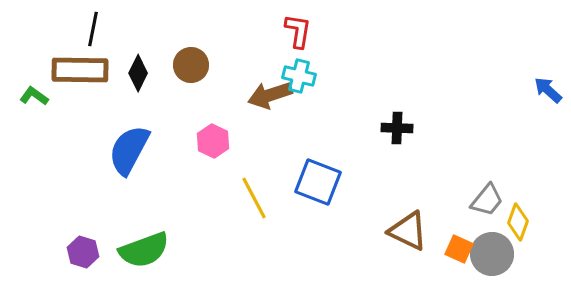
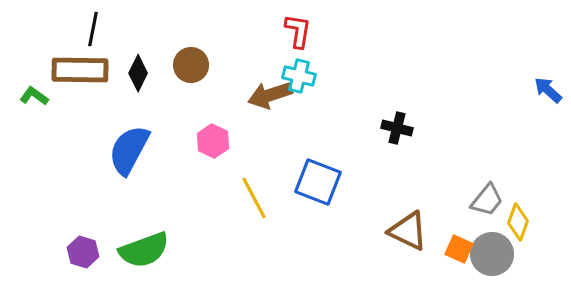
black cross: rotated 12 degrees clockwise
